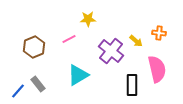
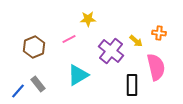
pink semicircle: moved 1 px left, 2 px up
